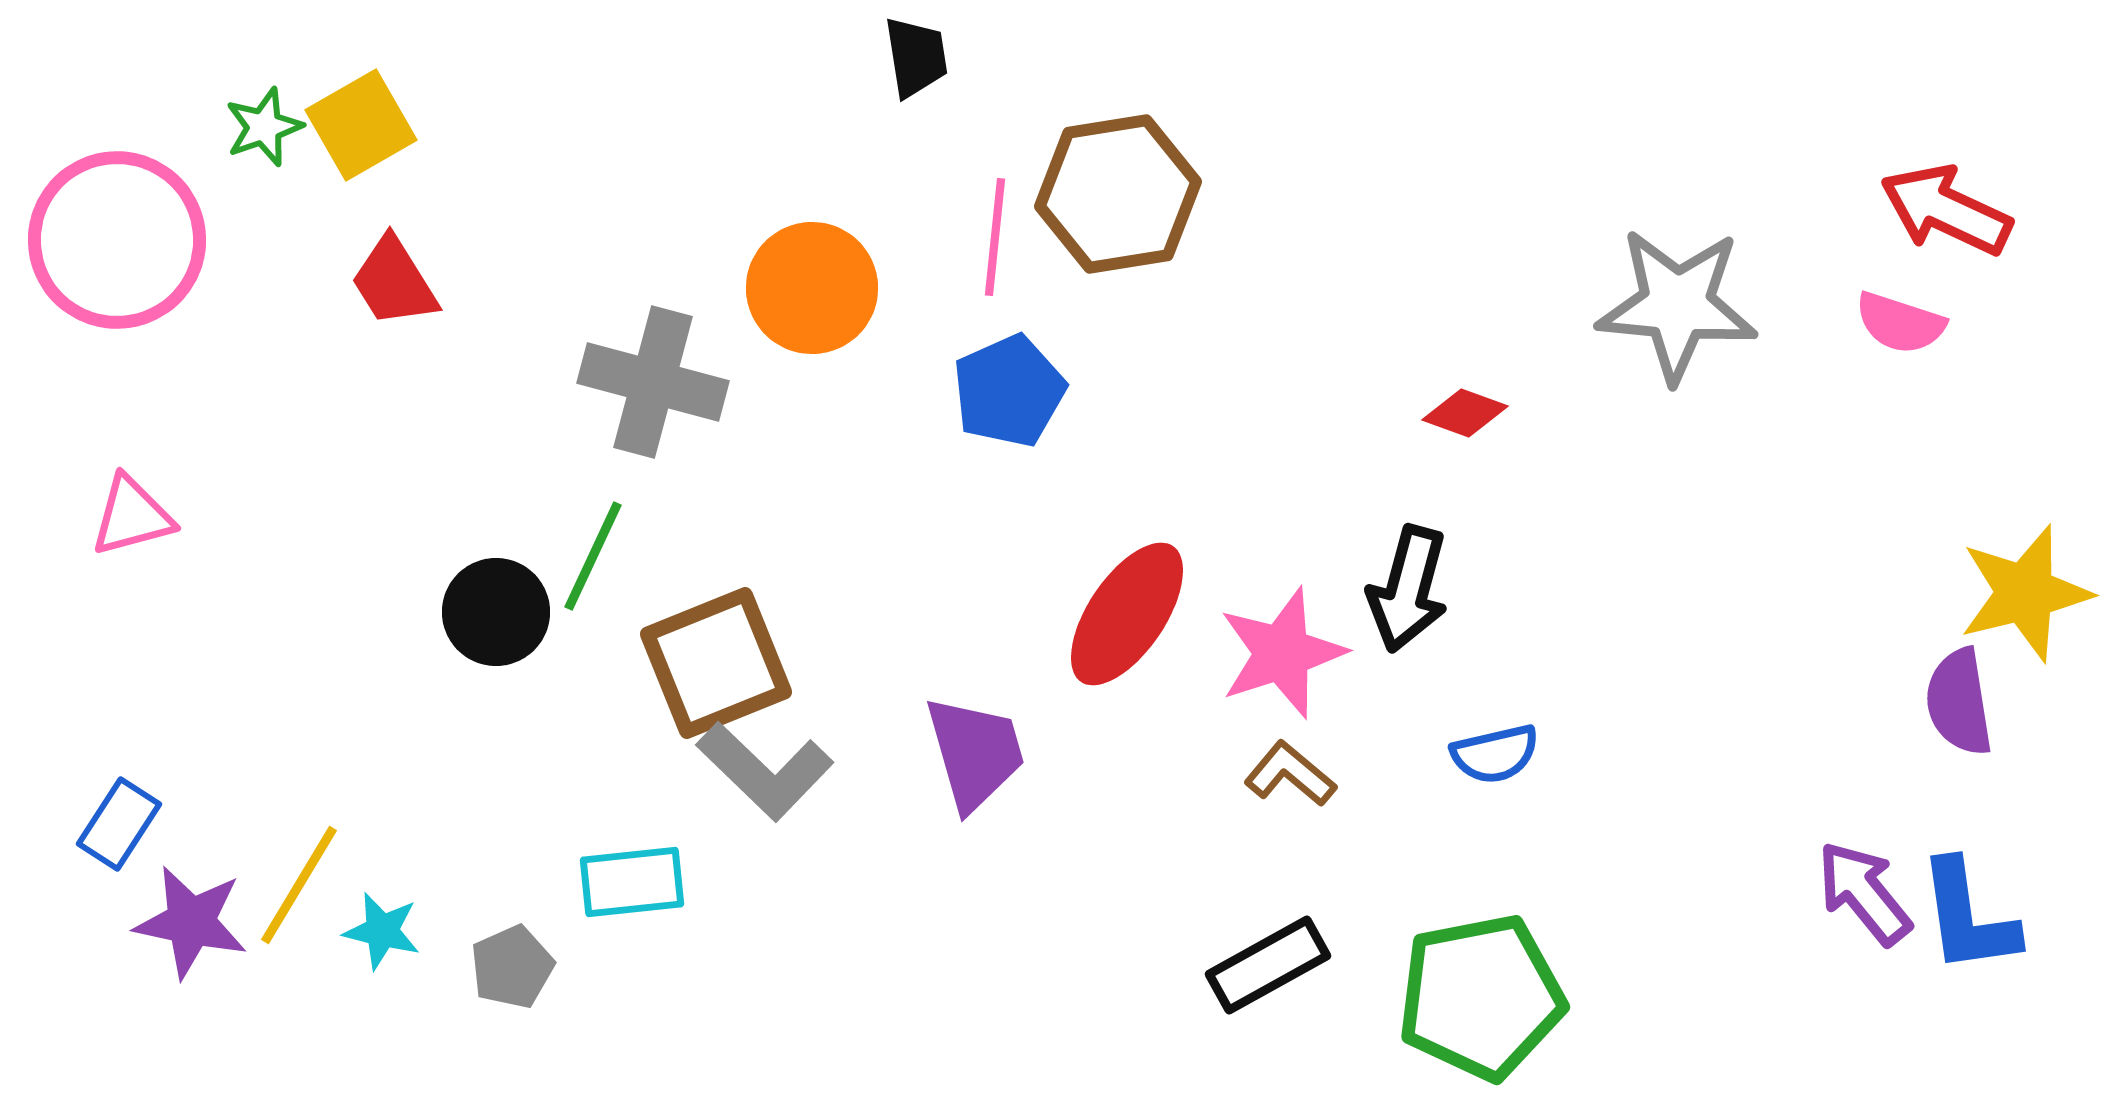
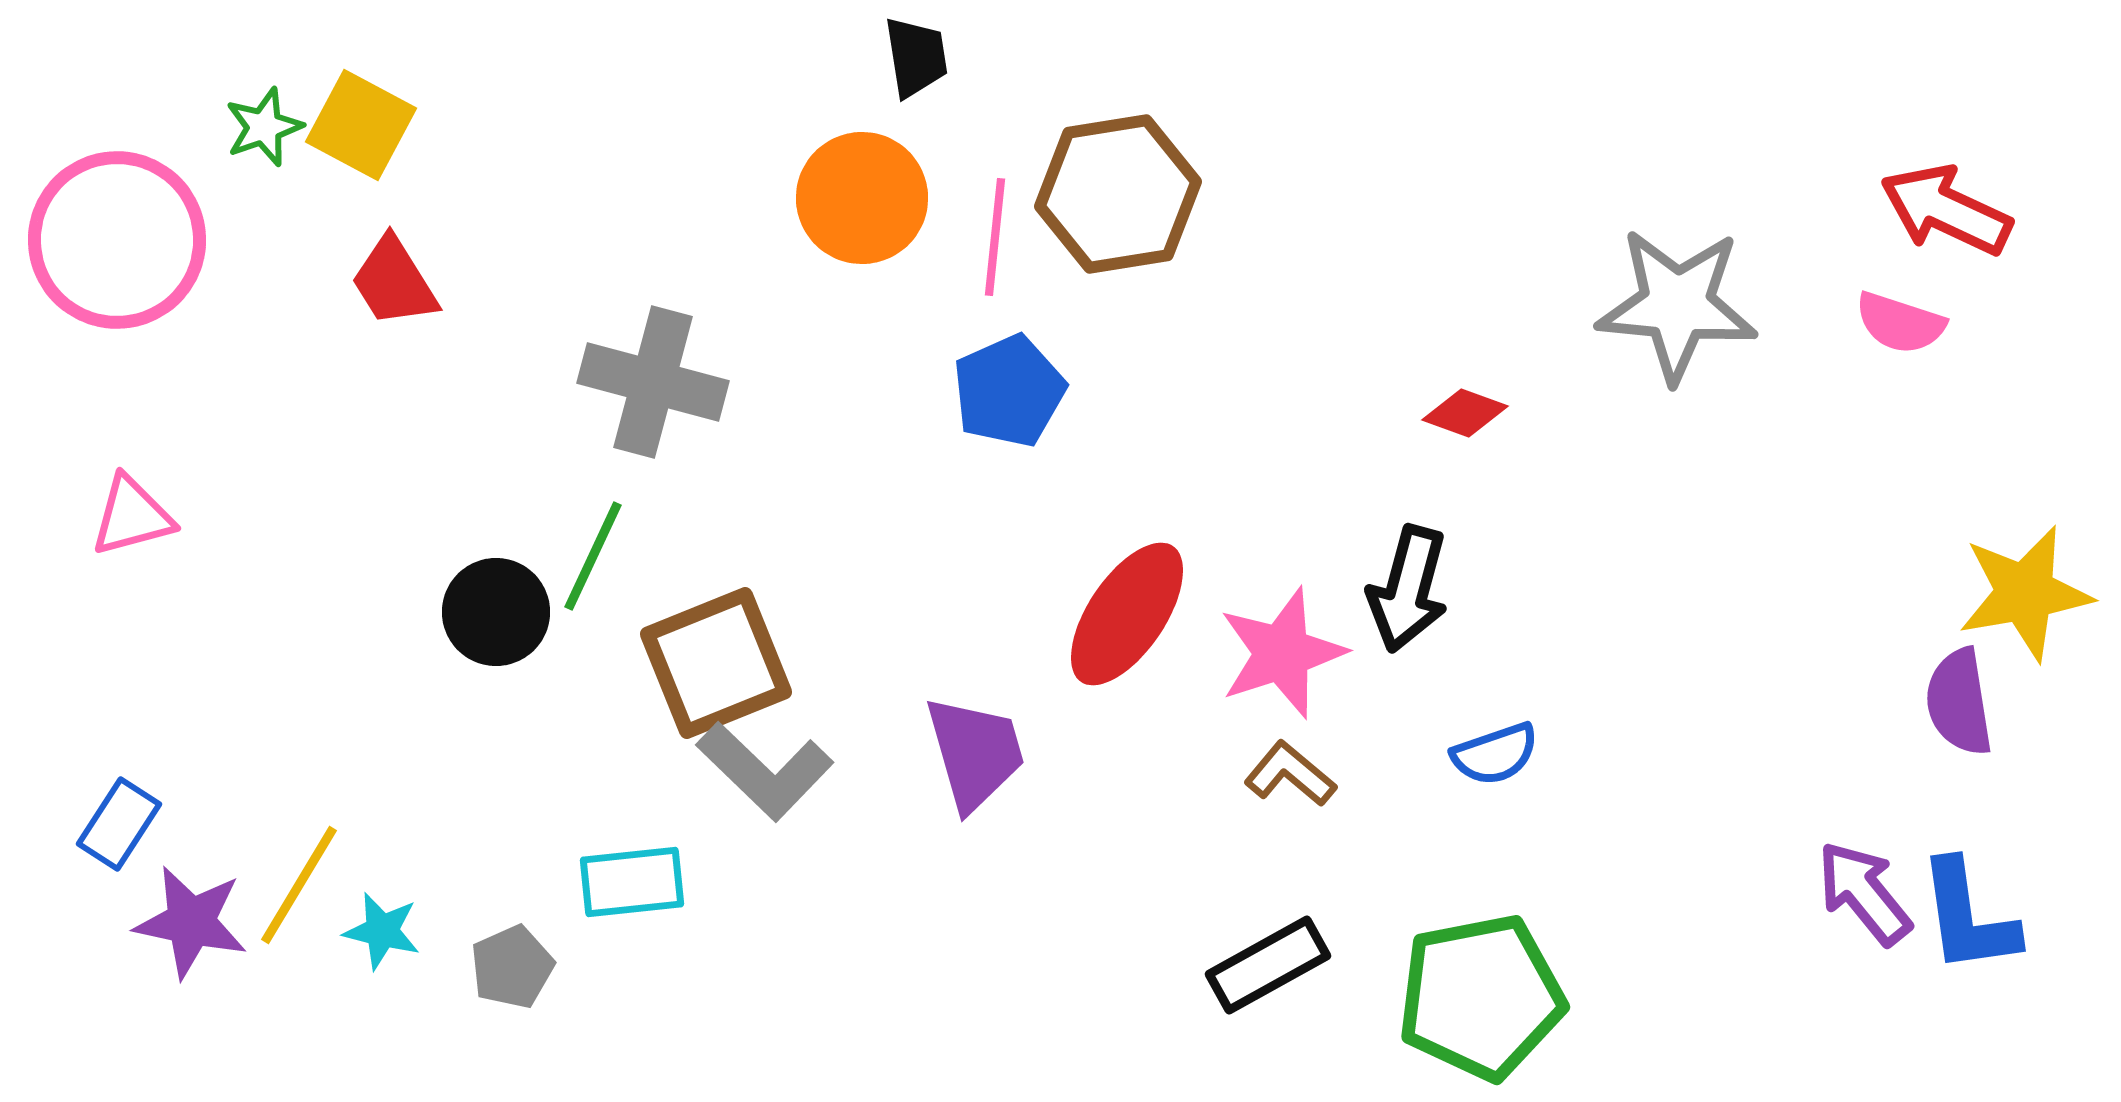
yellow square: rotated 32 degrees counterclockwise
orange circle: moved 50 px right, 90 px up
yellow star: rotated 4 degrees clockwise
blue semicircle: rotated 6 degrees counterclockwise
